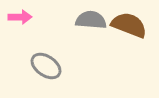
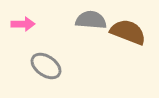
pink arrow: moved 3 px right, 7 px down
brown semicircle: moved 1 px left, 7 px down
